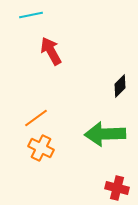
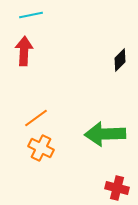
red arrow: moved 27 px left; rotated 32 degrees clockwise
black diamond: moved 26 px up
